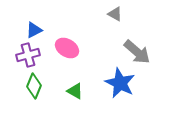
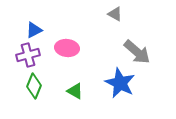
pink ellipse: rotated 25 degrees counterclockwise
